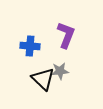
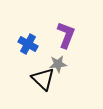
blue cross: moved 2 px left, 2 px up; rotated 24 degrees clockwise
gray star: moved 2 px left, 7 px up
